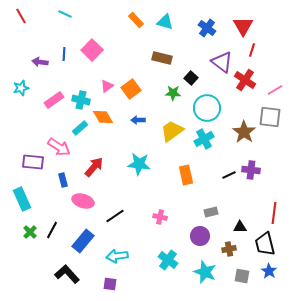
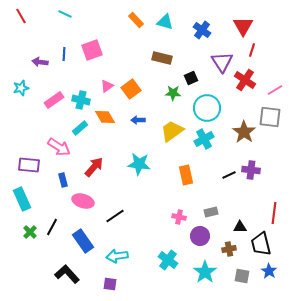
blue cross at (207, 28): moved 5 px left, 2 px down
pink square at (92, 50): rotated 25 degrees clockwise
purple triangle at (222, 62): rotated 20 degrees clockwise
black square at (191, 78): rotated 24 degrees clockwise
orange diamond at (103, 117): moved 2 px right
purple rectangle at (33, 162): moved 4 px left, 3 px down
pink cross at (160, 217): moved 19 px right
black line at (52, 230): moved 3 px up
blue rectangle at (83, 241): rotated 75 degrees counterclockwise
black trapezoid at (265, 244): moved 4 px left
cyan star at (205, 272): rotated 15 degrees clockwise
